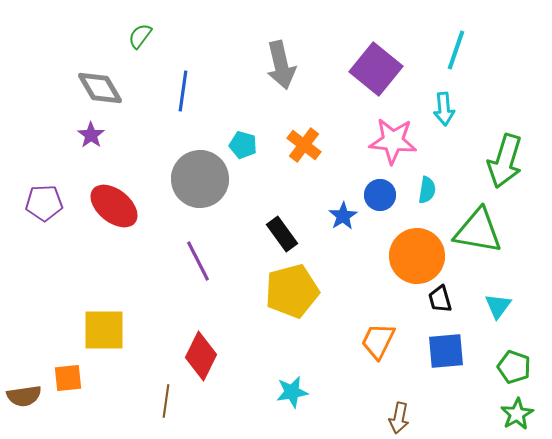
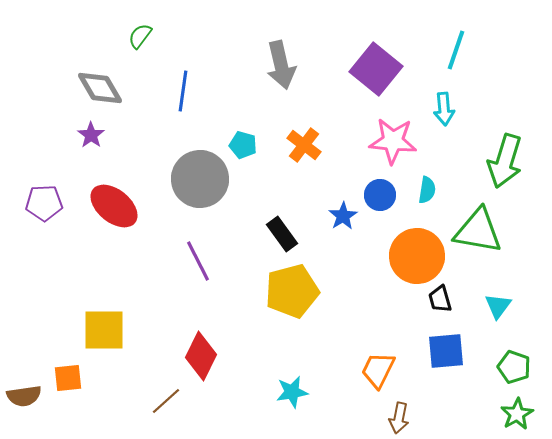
orange trapezoid: moved 29 px down
brown line: rotated 40 degrees clockwise
